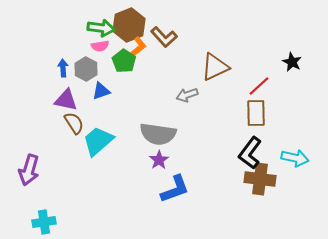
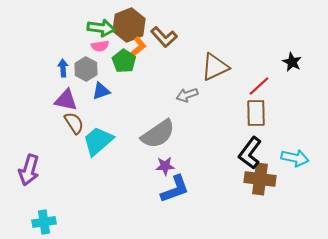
gray semicircle: rotated 42 degrees counterclockwise
purple star: moved 6 px right, 6 px down; rotated 30 degrees clockwise
